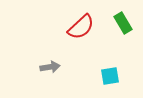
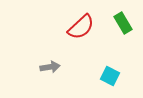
cyan square: rotated 36 degrees clockwise
